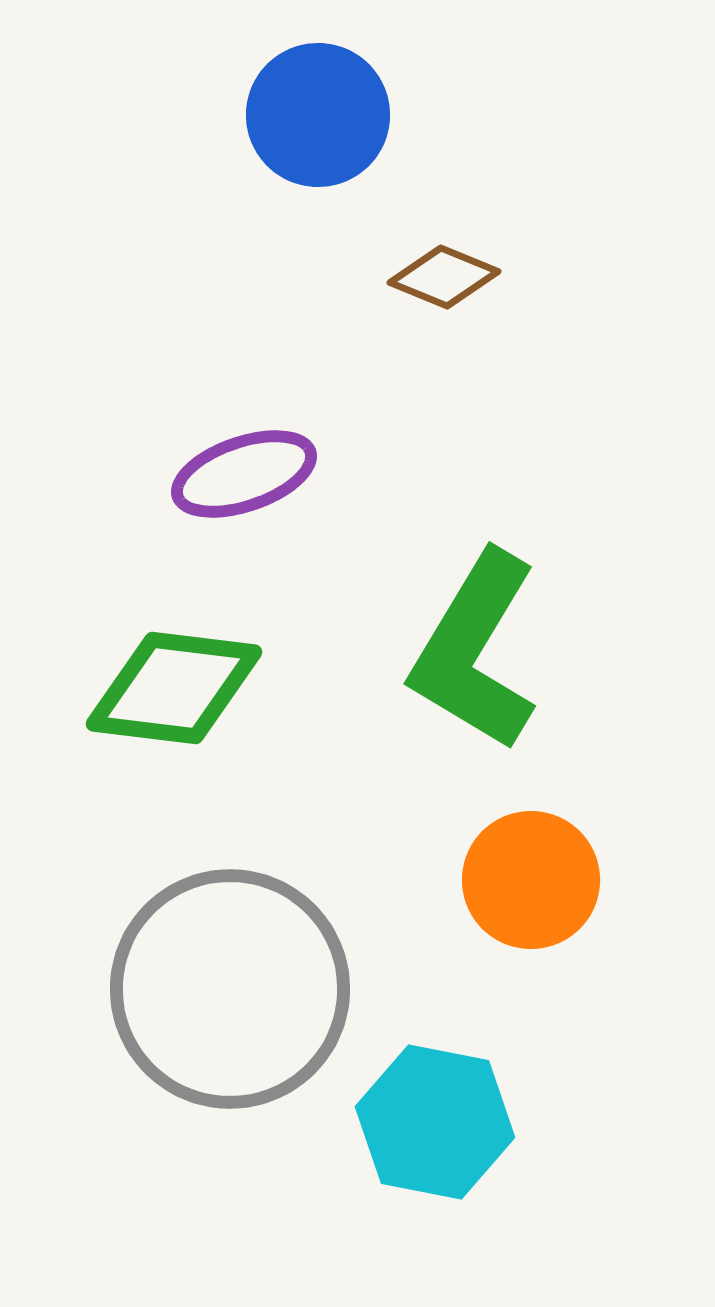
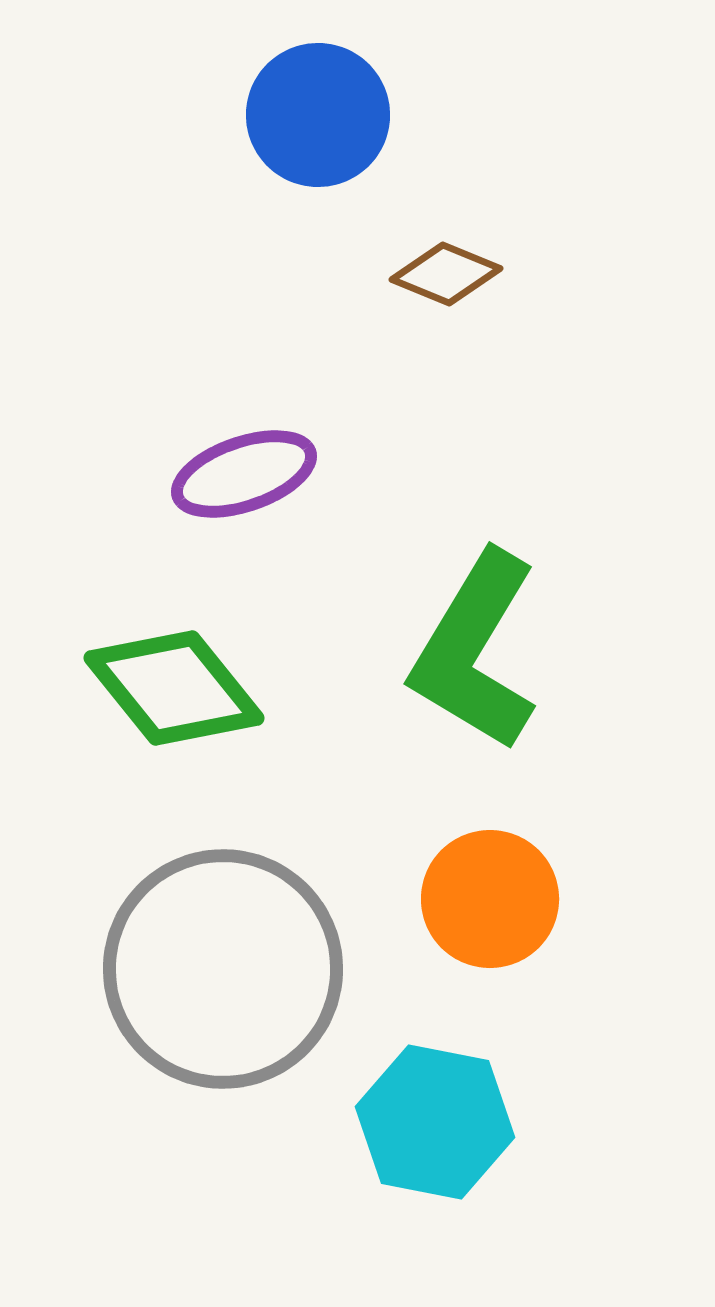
brown diamond: moved 2 px right, 3 px up
green diamond: rotated 44 degrees clockwise
orange circle: moved 41 px left, 19 px down
gray circle: moved 7 px left, 20 px up
